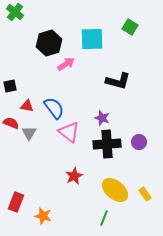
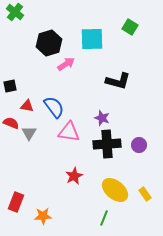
blue semicircle: moved 1 px up
pink triangle: rotated 30 degrees counterclockwise
purple circle: moved 3 px down
orange star: rotated 18 degrees counterclockwise
